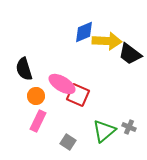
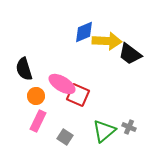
gray square: moved 3 px left, 5 px up
